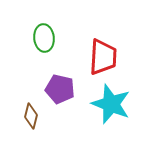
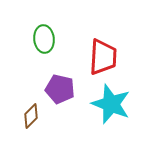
green ellipse: moved 1 px down
brown diamond: rotated 30 degrees clockwise
